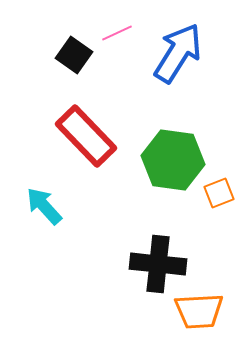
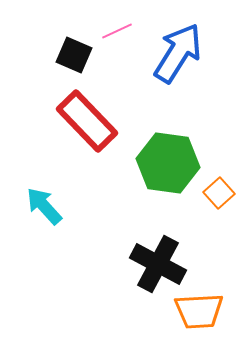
pink line: moved 2 px up
black square: rotated 12 degrees counterclockwise
red rectangle: moved 1 px right, 15 px up
green hexagon: moved 5 px left, 3 px down
orange square: rotated 20 degrees counterclockwise
black cross: rotated 22 degrees clockwise
